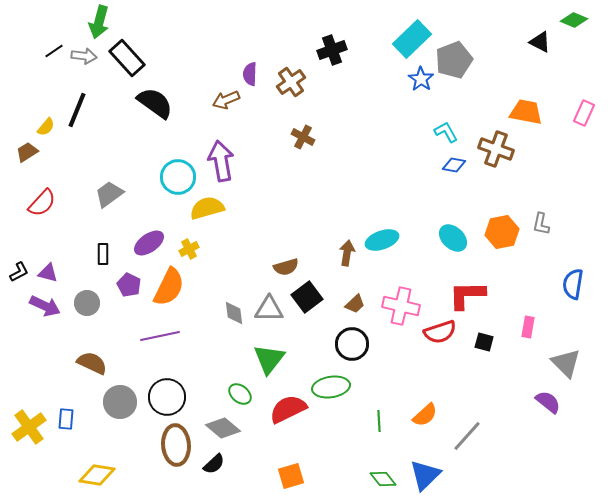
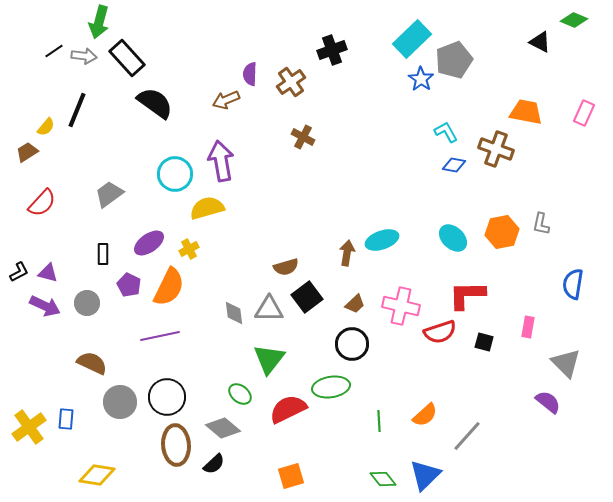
cyan circle at (178, 177): moved 3 px left, 3 px up
